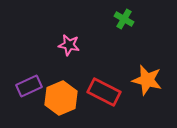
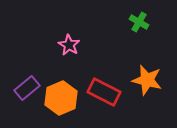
green cross: moved 15 px right, 3 px down
pink star: rotated 20 degrees clockwise
purple rectangle: moved 2 px left, 2 px down; rotated 15 degrees counterclockwise
